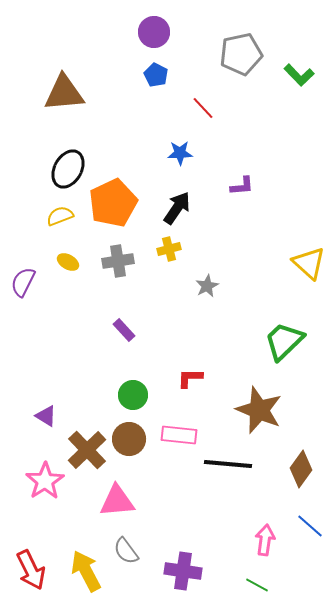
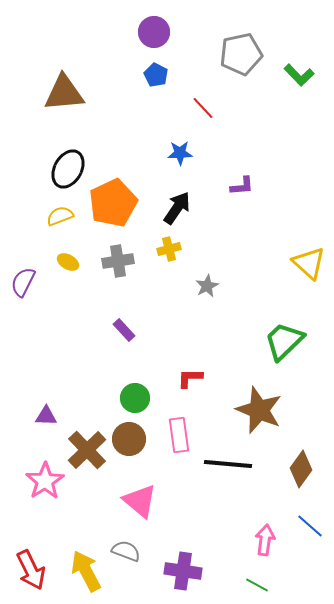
green circle: moved 2 px right, 3 px down
purple triangle: rotated 30 degrees counterclockwise
pink rectangle: rotated 76 degrees clockwise
pink triangle: moved 23 px right; rotated 45 degrees clockwise
gray semicircle: rotated 148 degrees clockwise
